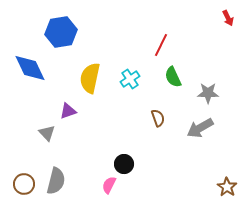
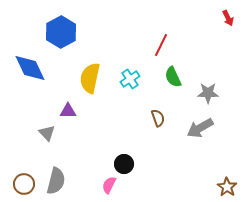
blue hexagon: rotated 20 degrees counterclockwise
purple triangle: rotated 18 degrees clockwise
